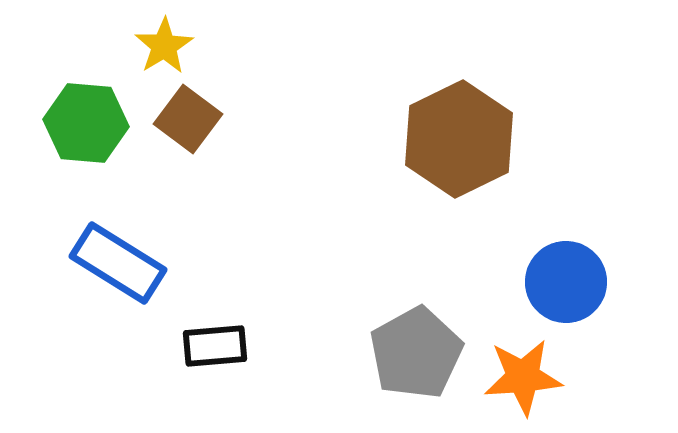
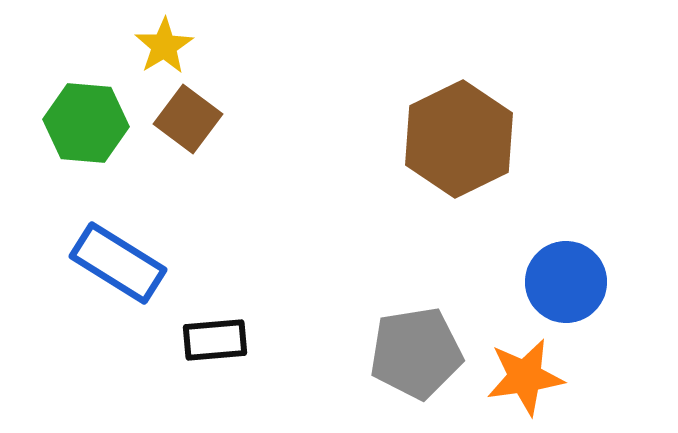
black rectangle: moved 6 px up
gray pentagon: rotated 20 degrees clockwise
orange star: moved 2 px right; rotated 4 degrees counterclockwise
